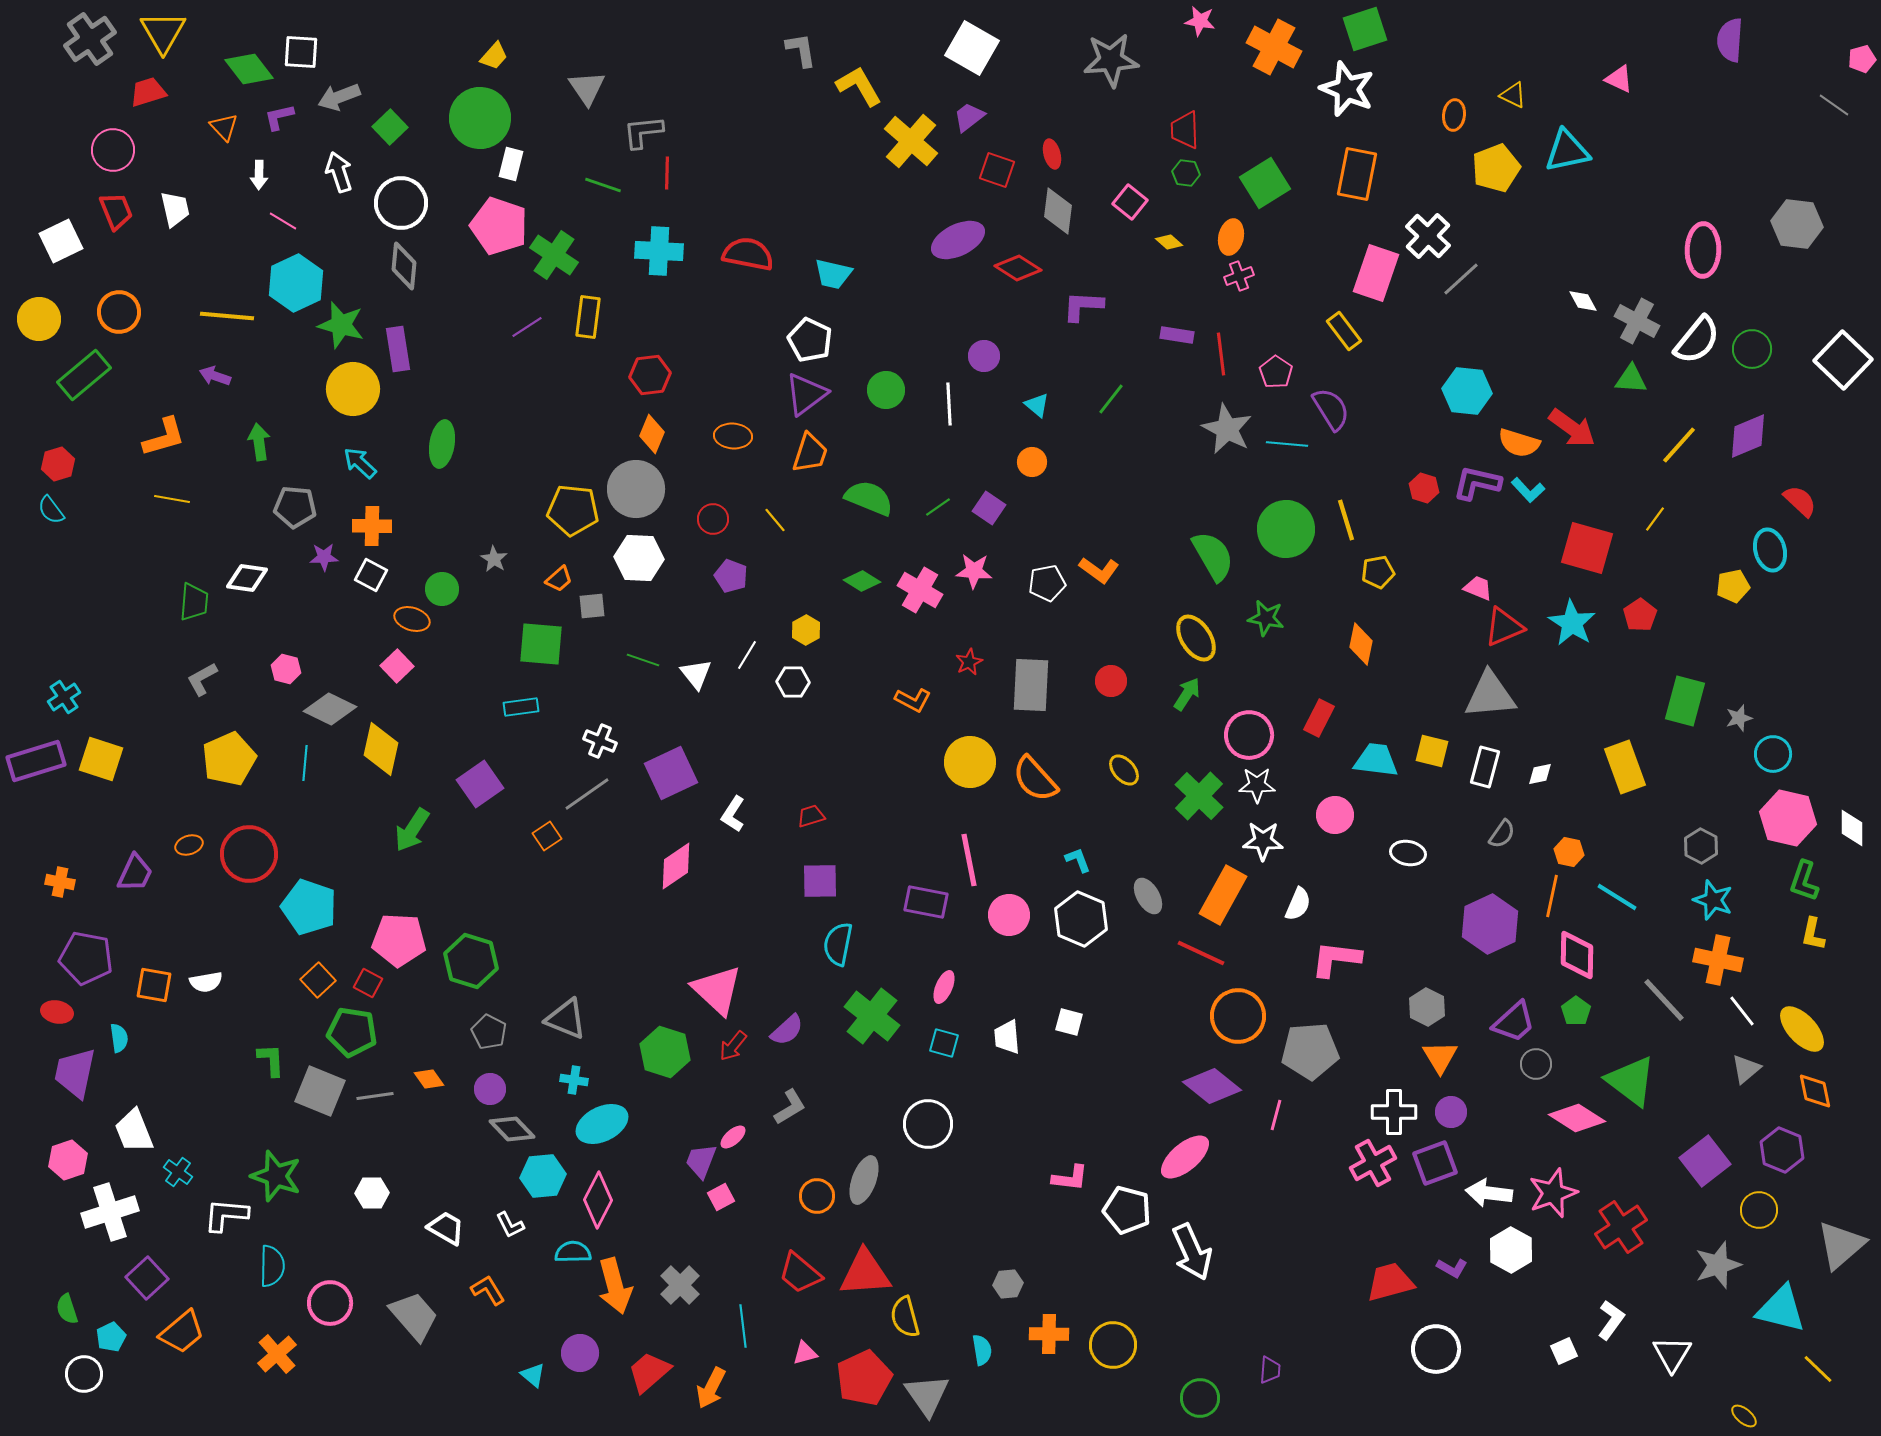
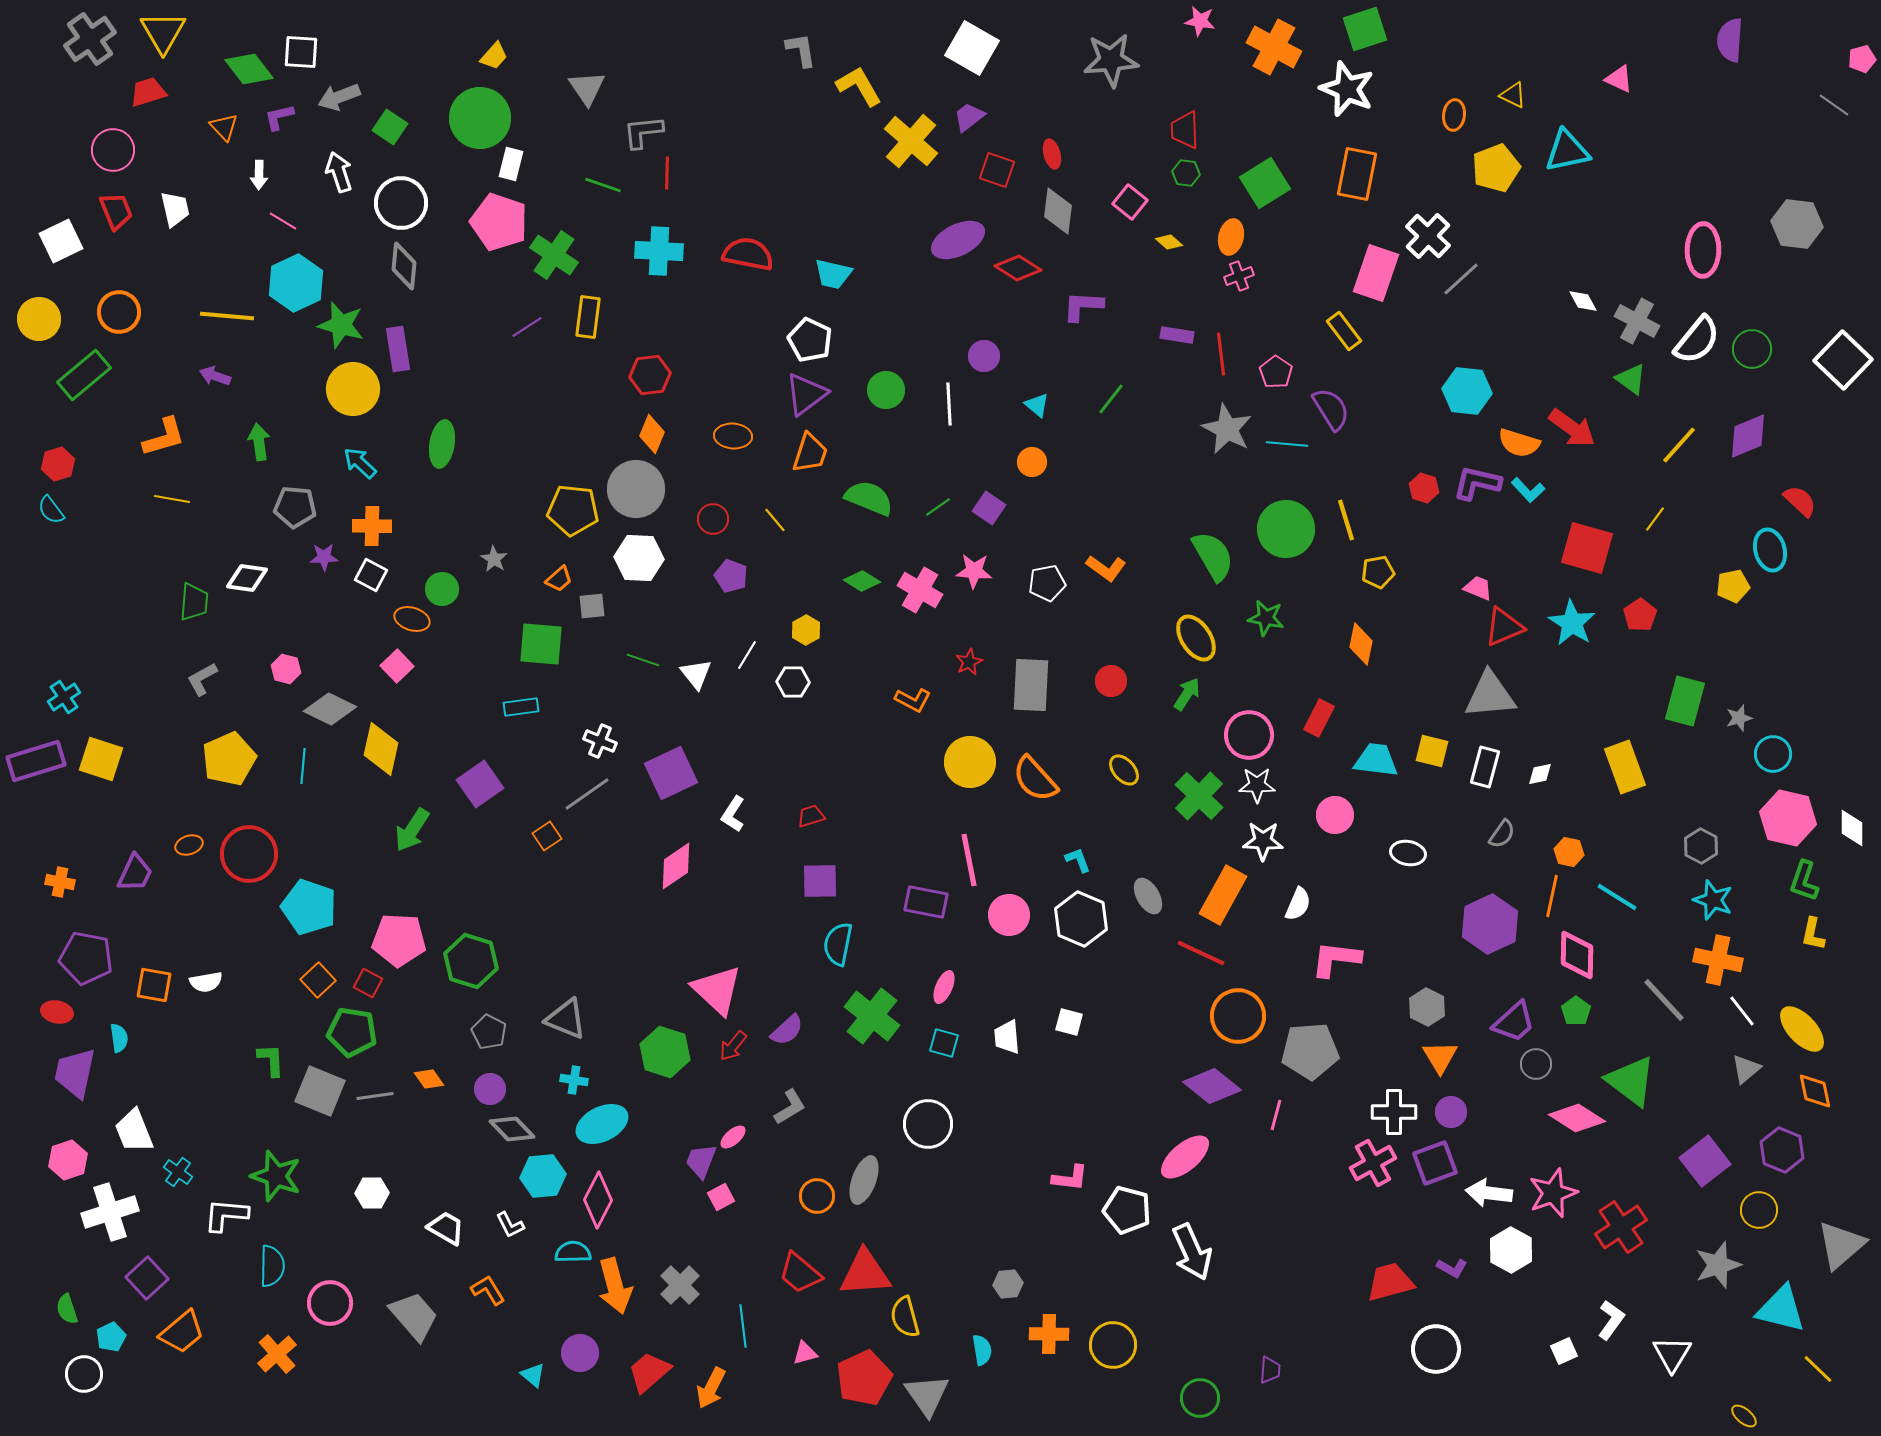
green square at (390, 127): rotated 12 degrees counterclockwise
pink pentagon at (499, 226): moved 4 px up
green triangle at (1631, 379): rotated 32 degrees clockwise
orange L-shape at (1099, 570): moved 7 px right, 2 px up
cyan line at (305, 763): moved 2 px left, 3 px down
